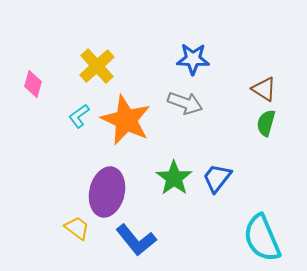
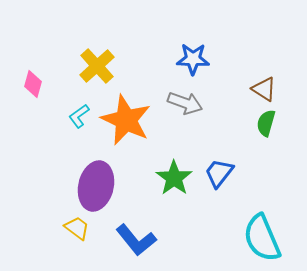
blue trapezoid: moved 2 px right, 5 px up
purple ellipse: moved 11 px left, 6 px up
